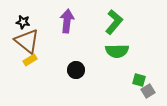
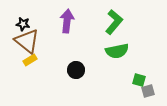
black star: moved 2 px down
green semicircle: rotated 10 degrees counterclockwise
gray square: rotated 16 degrees clockwise
